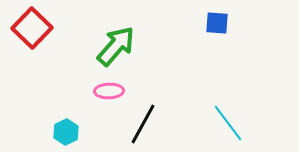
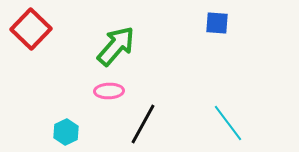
red square: moved 1 px left, 1 px down
